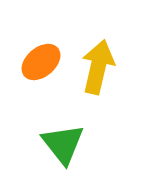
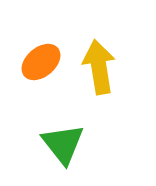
yellow arrow: moved 1 px right; rotated 22 degrees counterclockwise
